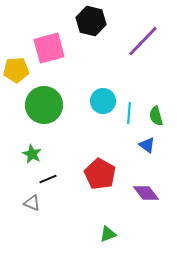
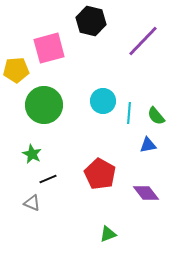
green semicircle: rotated 24 degrees counterclockwise
blue triangle: moved 1 px right; rotated 48 degrees counterclockwise
